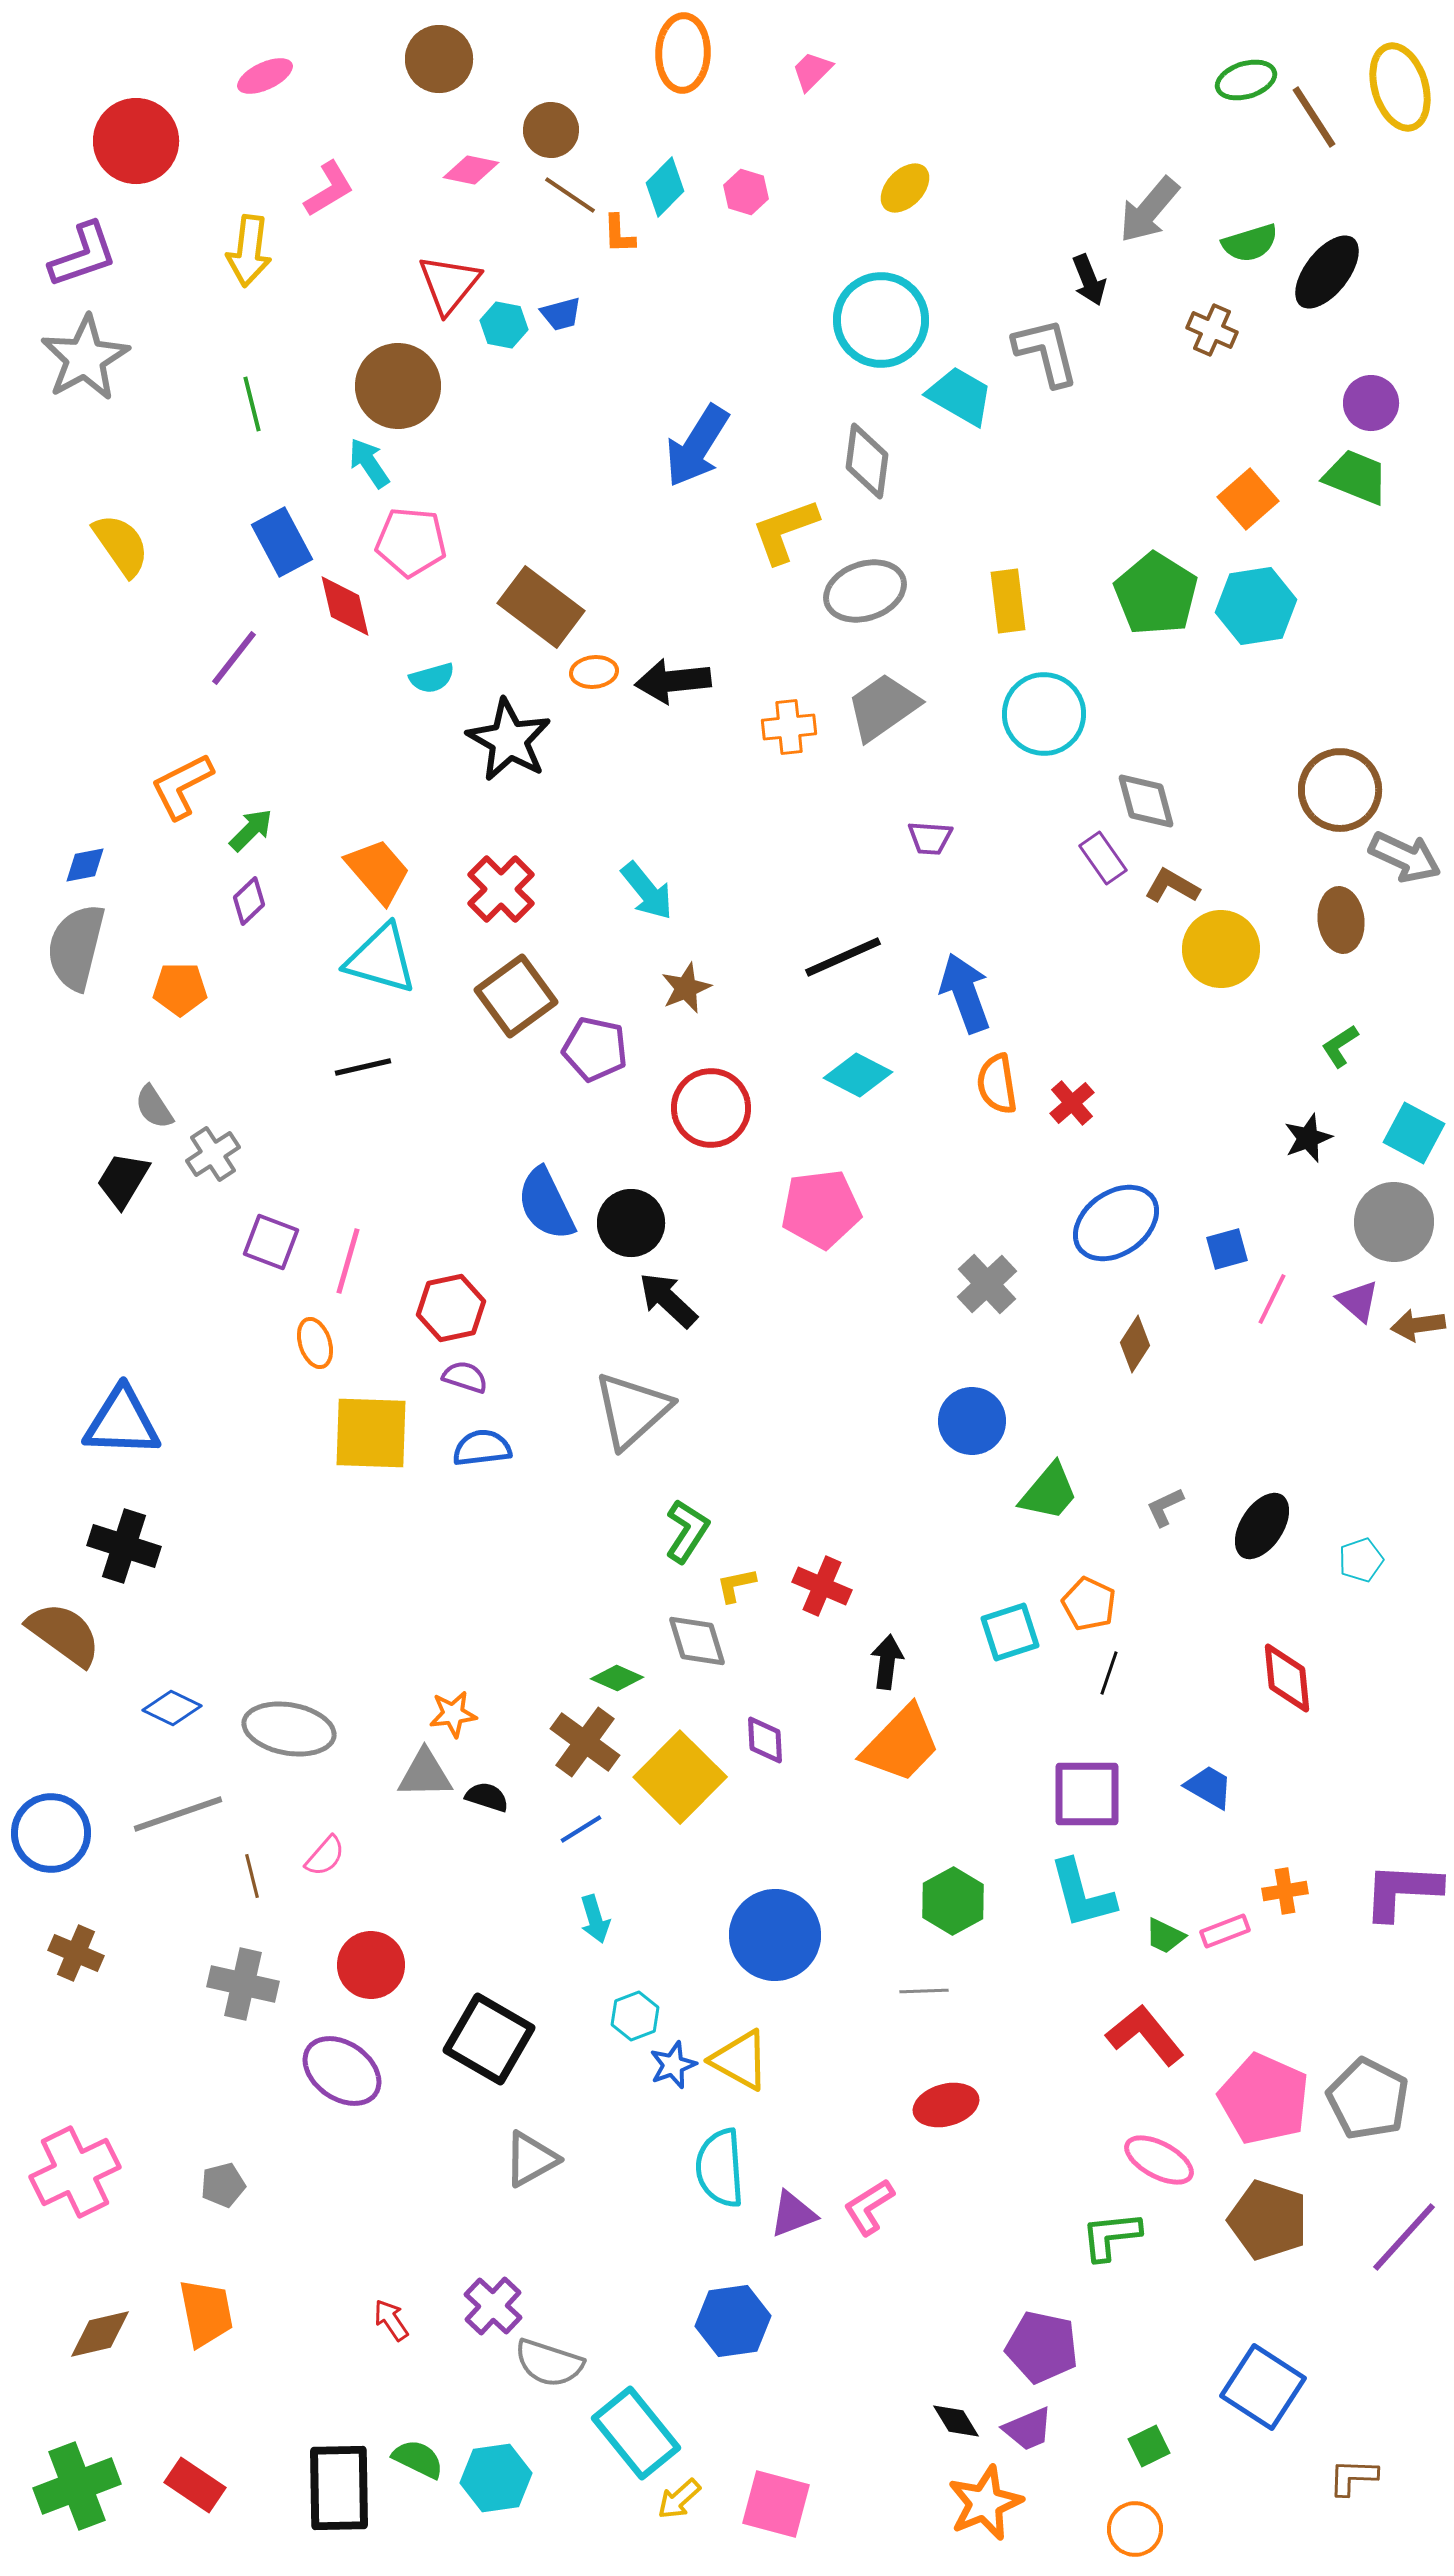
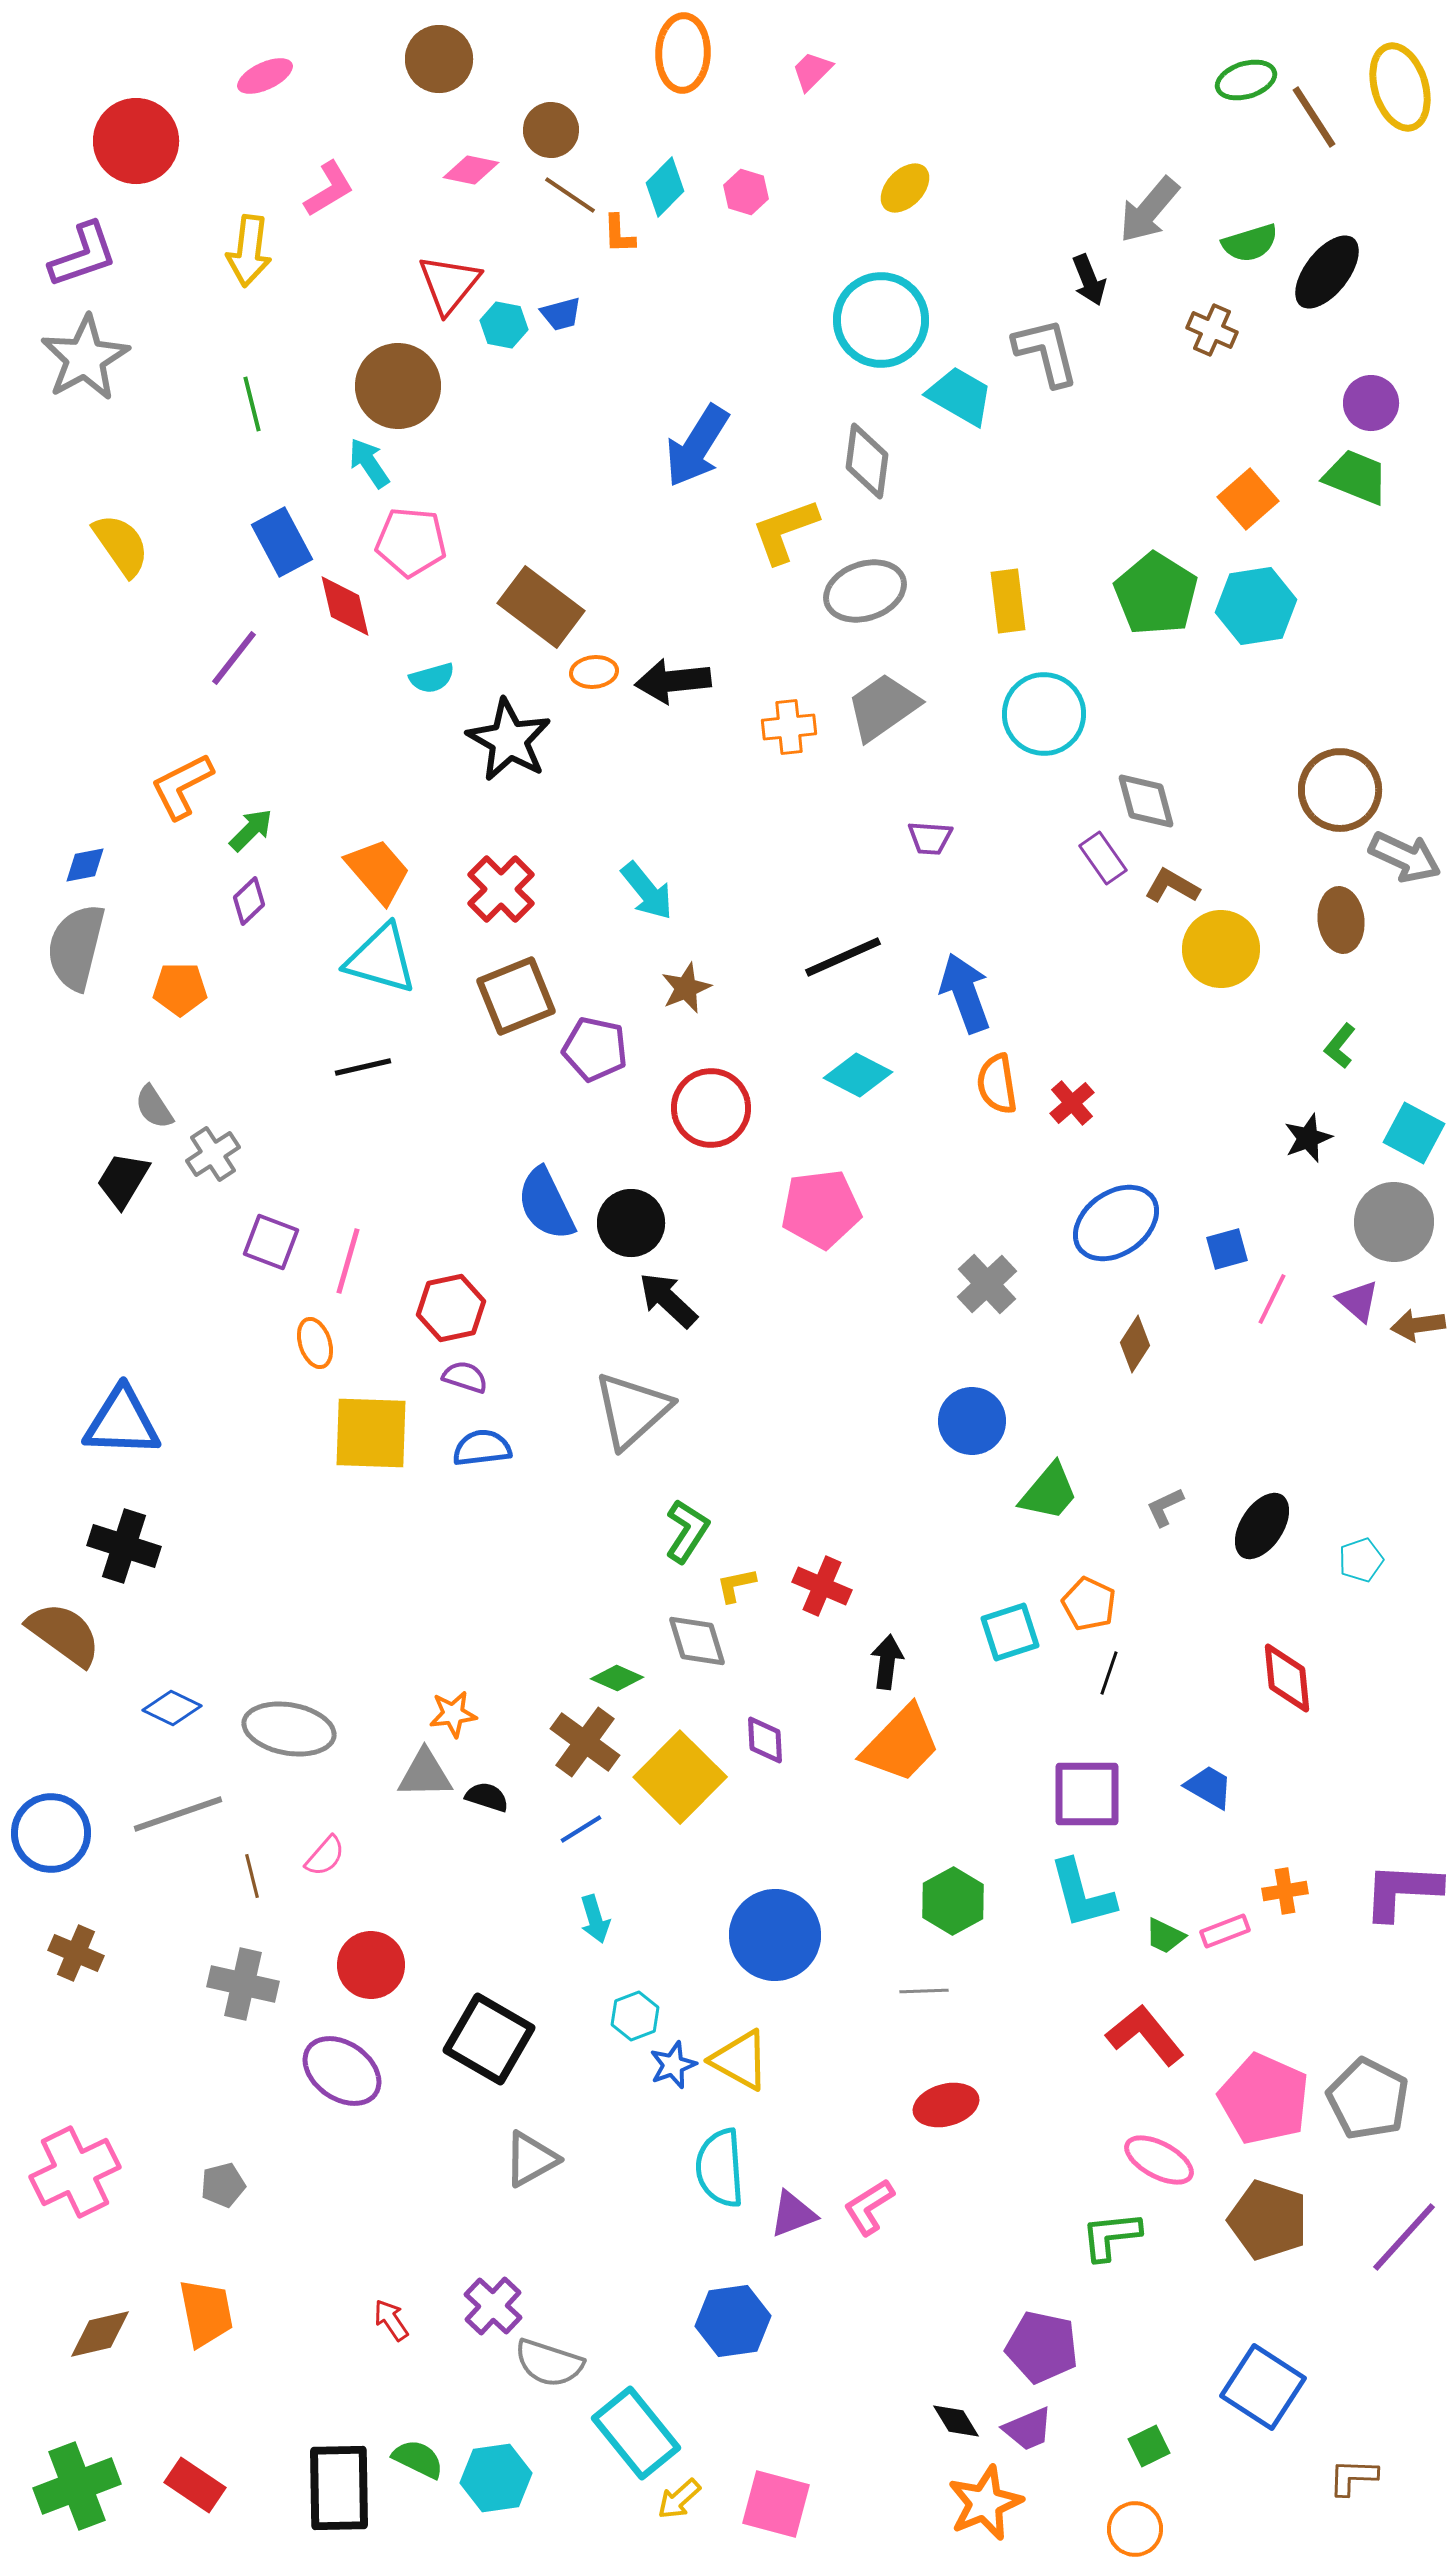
brown square at (516, 996): rotated 14 degrees clockwise
green L-shape at (1340, 1046): rotated 18 degrees counterclockwise
